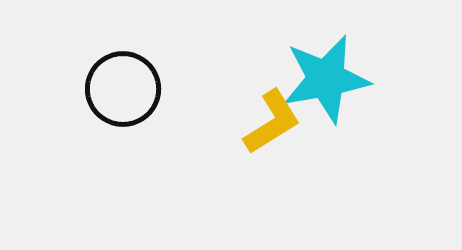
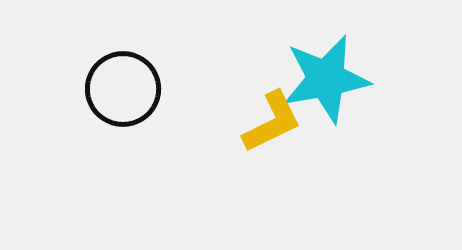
yellow L-shape: rotated 6 degrees clockwise
